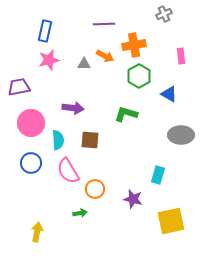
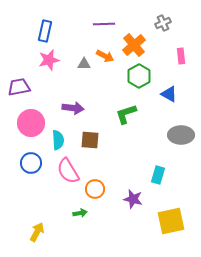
gray cross: moved 1 px left, 9 px down
orange cross: rotated 30 degrees counterclockwise
green L-shape: rotated 35 degrees counterclockwise
yellow arrow: rotated 18 degrees clockwise
